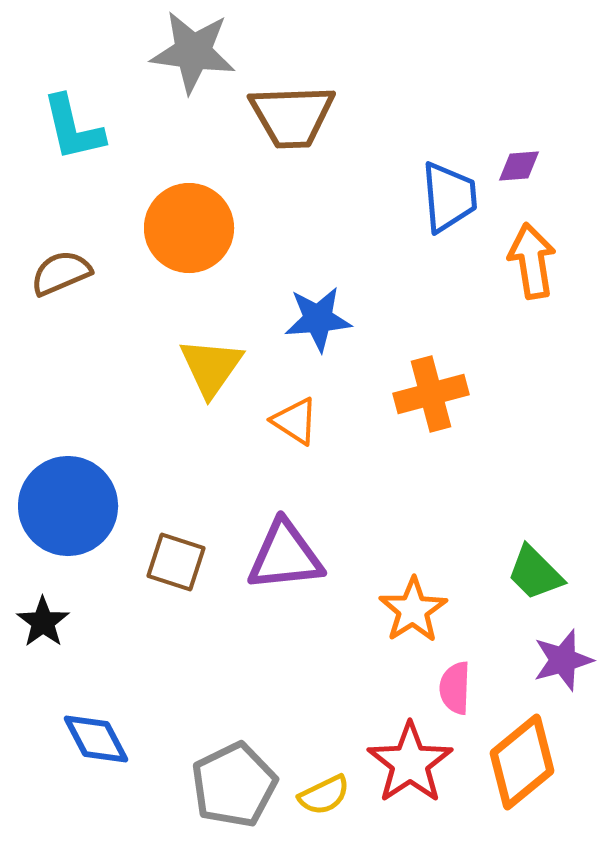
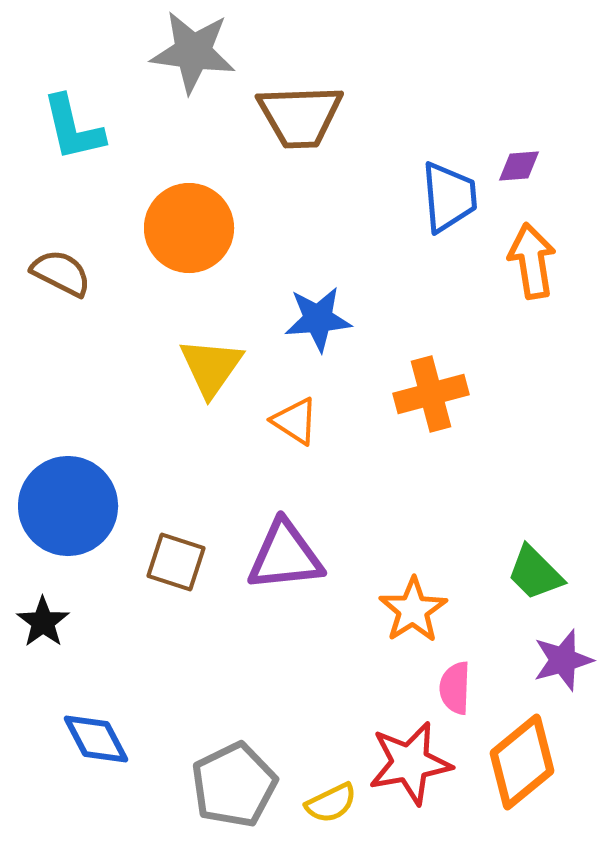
brown trapezoid: moved 8 px right
brown semicircle: rotated 50 degrees clockwise
red star: rotated 24 degrees clockwise
yellow semicircle: moved 7 px right, 8 px down
